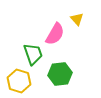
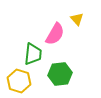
green trapezoid: rotated 25 degrees clockwise
